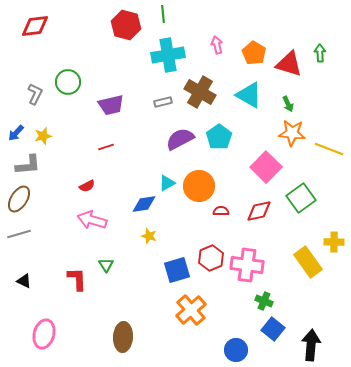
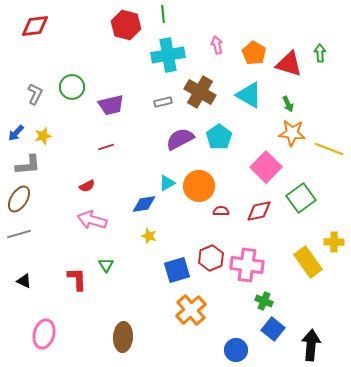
green circle at (68, 82): moved 4 px right, 5 px down
